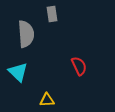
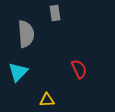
gray rectangle: moved 3 px right, 1 px up
red semicircle: moved 3 px down
cyan triangle: rotated 30 degrees clockwise
